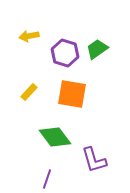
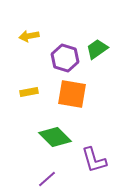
purple hexagon: moved 5 px down
yellow rectangle: rotated 36 degrees clockwise
green diamond: rotated 8 degrees counterclockwise
purple line: rotated 30 degrees clockwise
